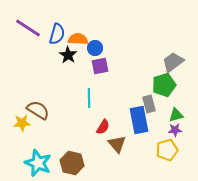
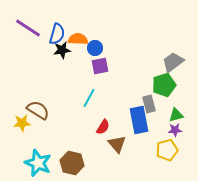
black star: moved 6 px left, 5 px up; rotated 30 degrees clockwise
cyan line: rotated 30 degrees clockwise
